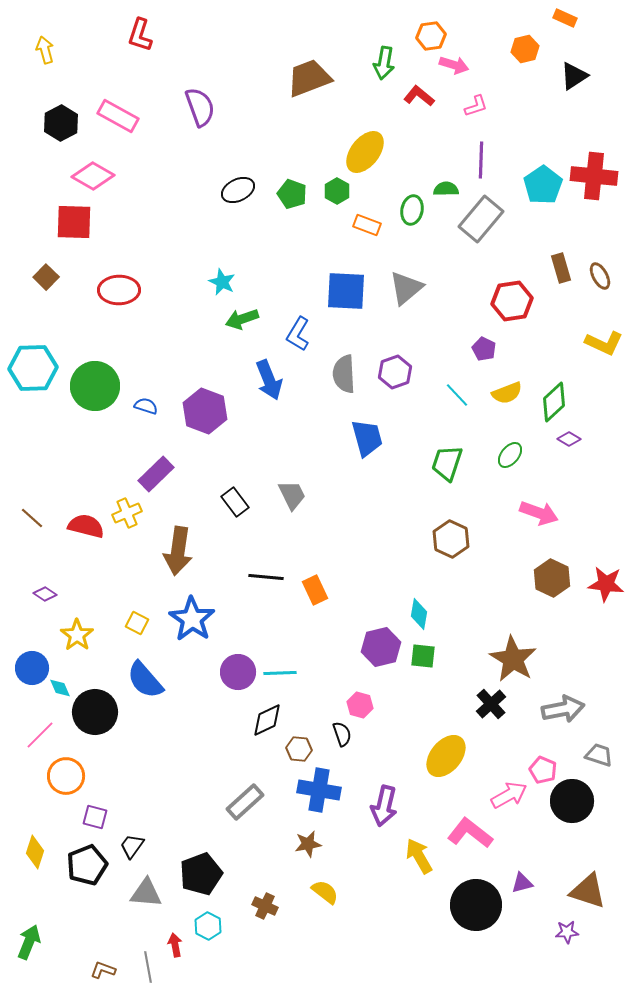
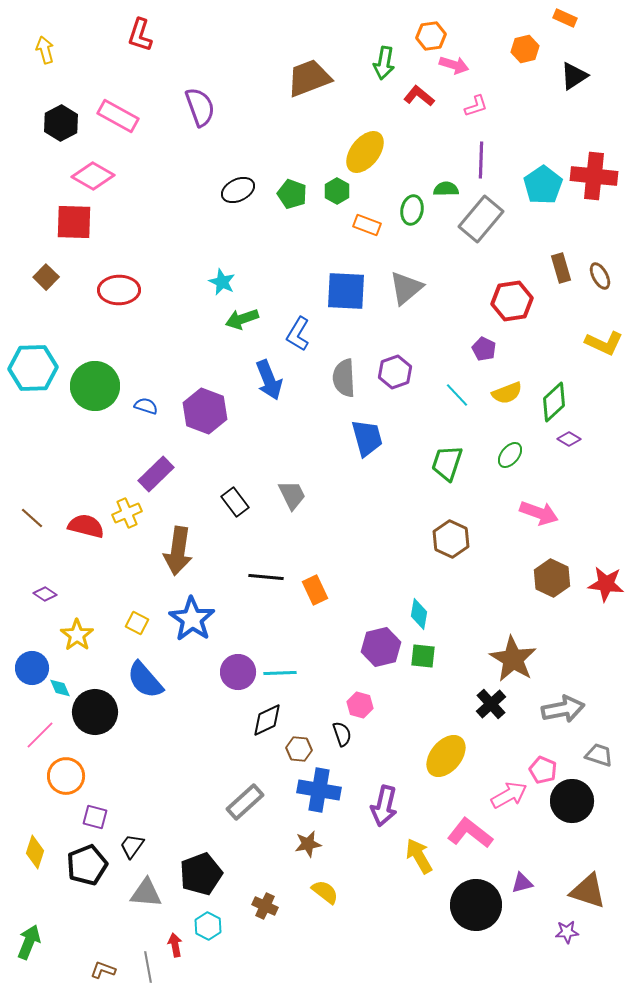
gray semicircle at (344, 374): moved 4 px down
